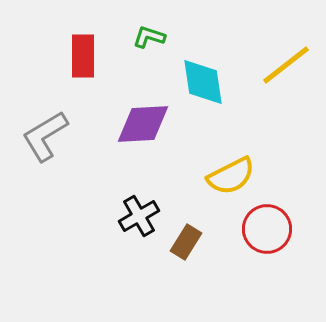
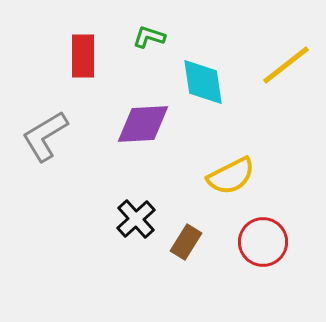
black cross: moved 3 px left, 3 px down; rotated 12 degrees counterclockwise
red circle: moved 4 px left, 13 px down
